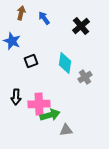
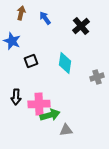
blue arrow: moved 1 px right
gray cross: moved 12 px right; rotated 16 degrees clockwise
